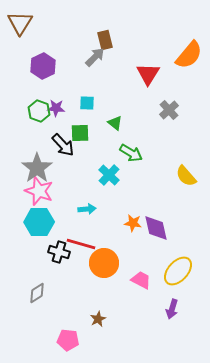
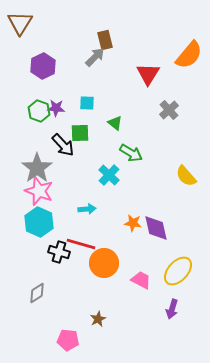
cyan hexagon: rotated 24 degrees clockwise
